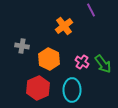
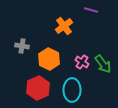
purple line: rotated 48 degrees counterclockwise
